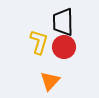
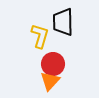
yellow L-shape: moved 1 px right, 6 px up
red circle: moved 11 px left, 17 px down
